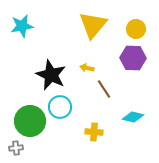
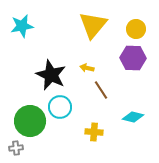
brown line: moved 3 px left, 1 px down
